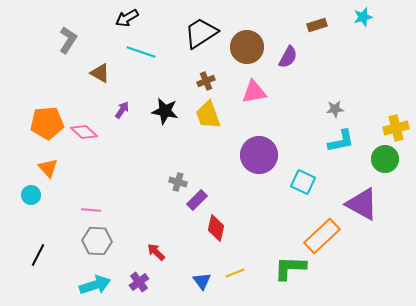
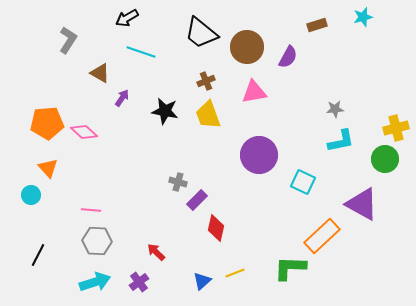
black trapezoid: rotated 108 degrees counterclockwise
purple arrow: moved 12 px up
blue triangle: rotated 24 degrees clockwise
cyan arrow: moved 3 px up
